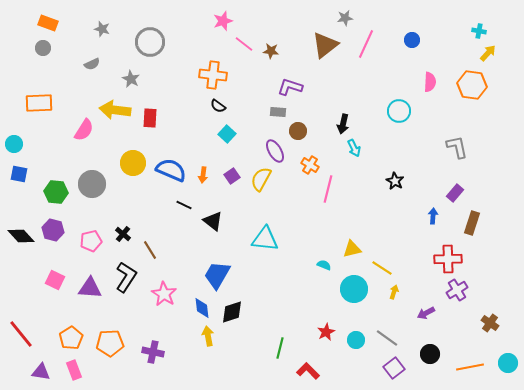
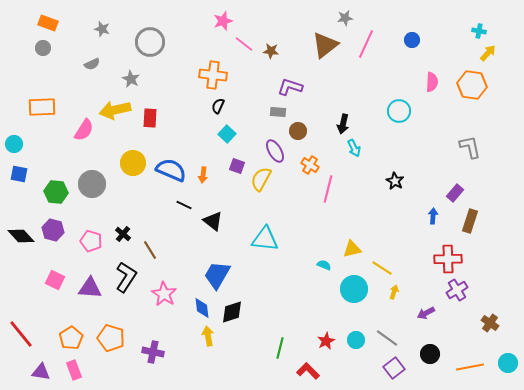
pink semicircle at (430, 82): moved 2 px right
orange rectangle at (39, 103): moved 3 px right, 4 px down
black semicircle at (218, 106): rotated 77 degrees clockwise
yellow arrow at (115, 110): rotated 20 degrees counterclockwise
gray L-shape at (457, 147): moved 13 px right
purple square at (232, 176): moved 5 px right, 10 px up; rotated 35 degrees counterclockwise
brown rectangle at (472, 223): moved 2 px left, 2 px up
pink pentagon at (91, 241): rotated 30 degrees clockwise
red star at (326, 332): moved 9 px down
orange pentagon at (110, 343): moved 1 px right, 5 px up; rotated 20 degrees clockwise
